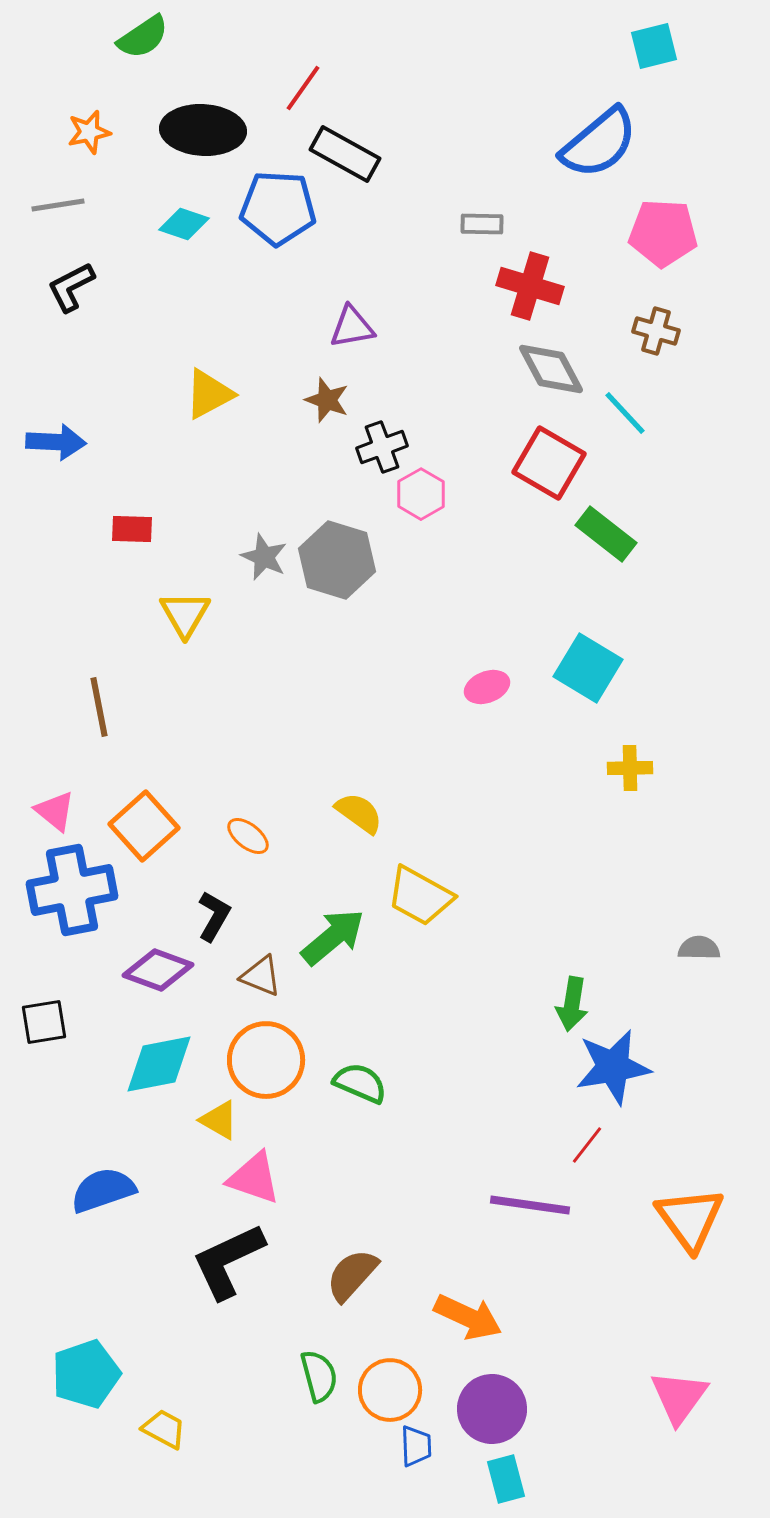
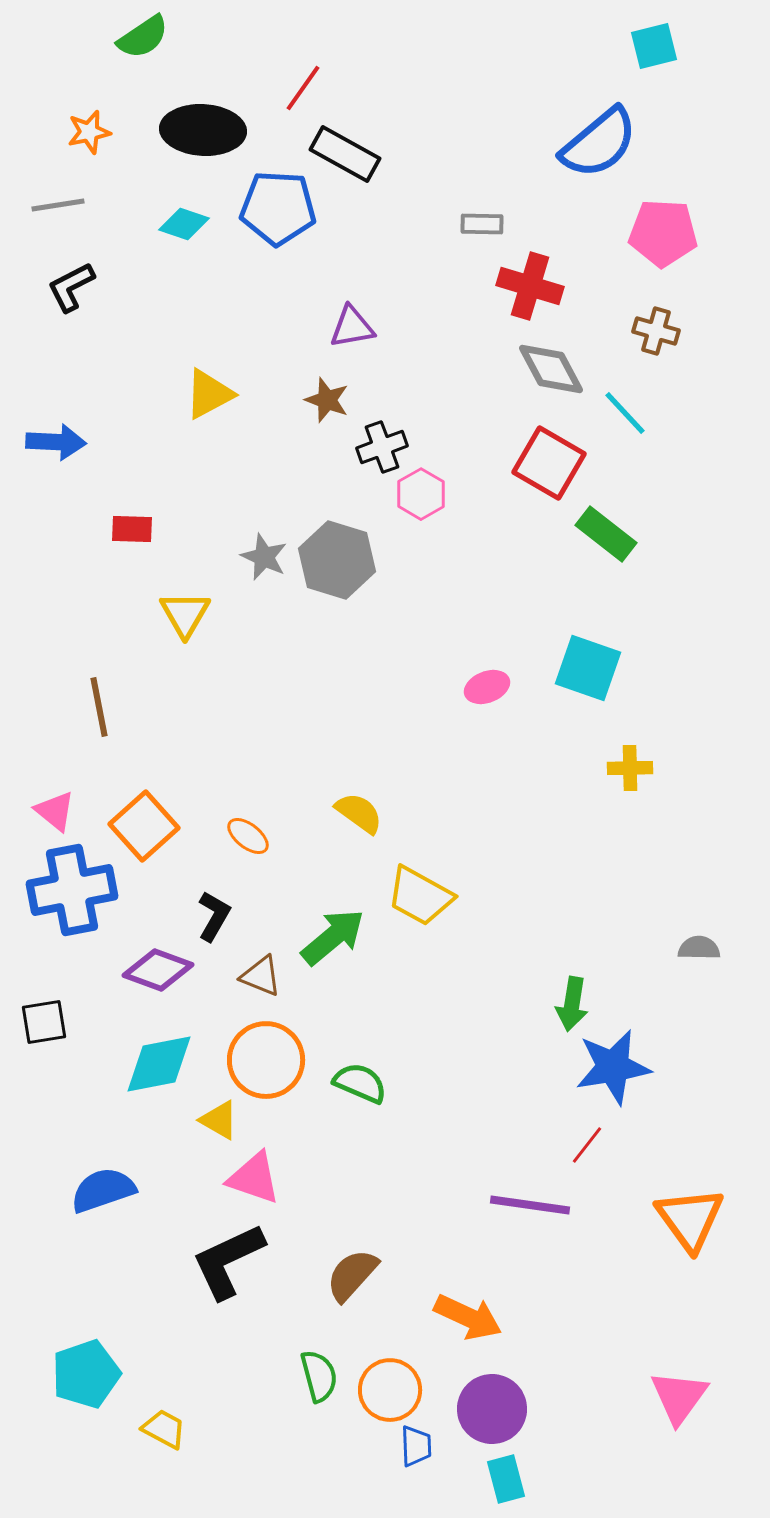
cyan square at (588, 668): rotated 12 degrees counterclockwise
